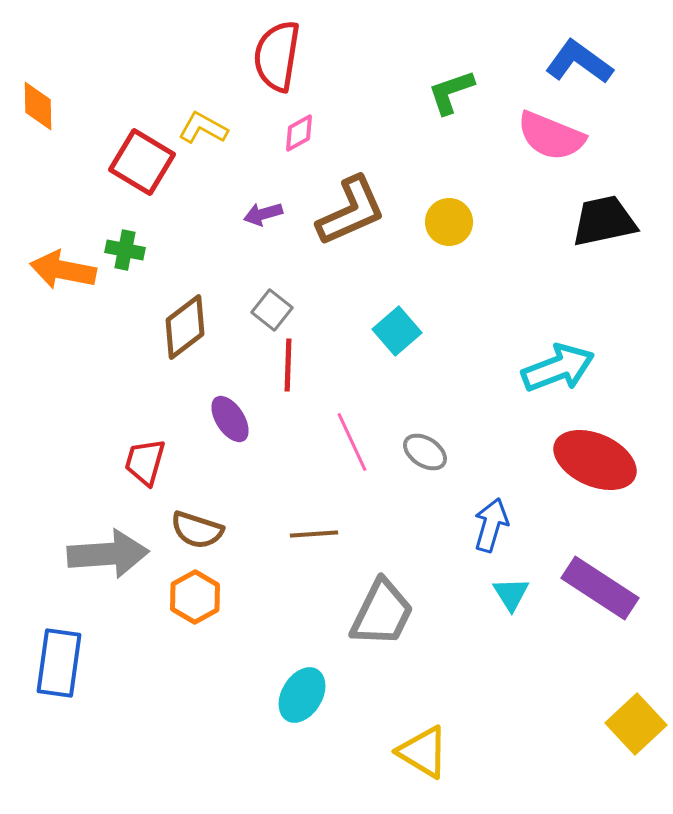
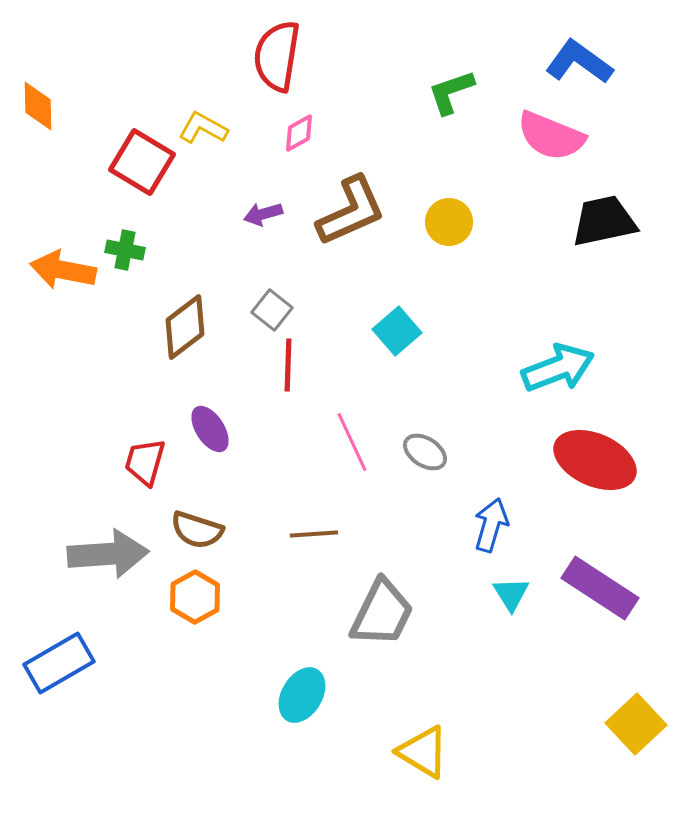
purple ellipse: moved 20 px left, 10 px down
blue rectangle: rotated 52 degrees clockwise
